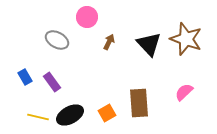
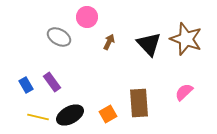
gray ellipse: moved 2 px right, 3 px up
blue rectangle: moved 1 px right, 8 px down
orange square: moved 1 px right, 1 px down
